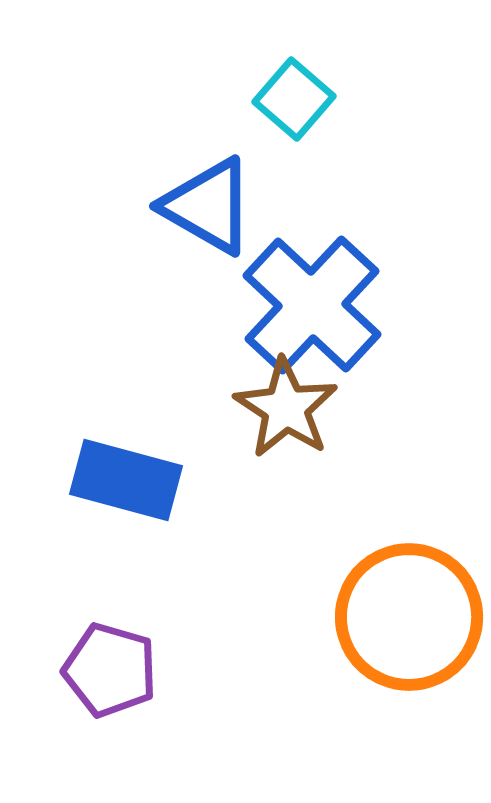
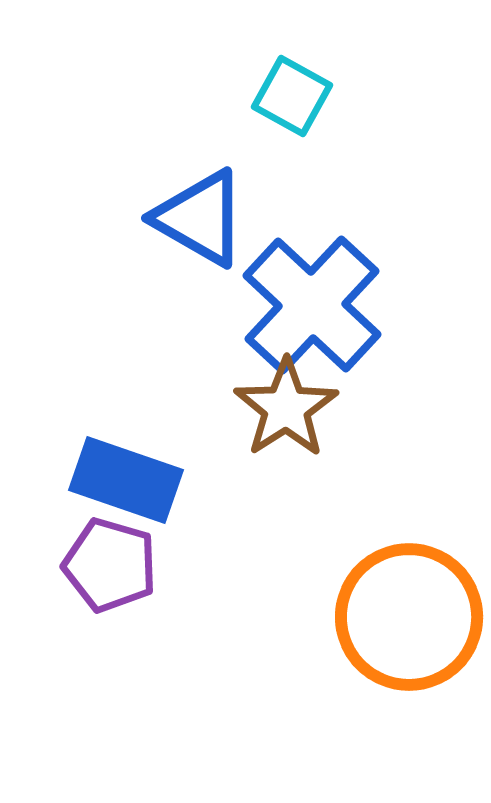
cyan square: moved 2 px left, 3 px up; rotated 12 degrees counterclockwise
blue triangle: moved 8 px left, 12 px down
brown star: rotated 6 degrees clockwise
blue rectangle: rotated 4 degrees clockwise
purple pentagon: moved 105 px up
